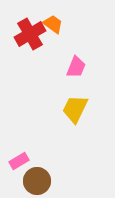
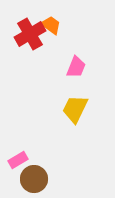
orange trapezoid: moved 2 px left, 1 px down
pink rectangle: moved 1 px left, 1 px up
brown circle: moved 3 px left, 2 px up
